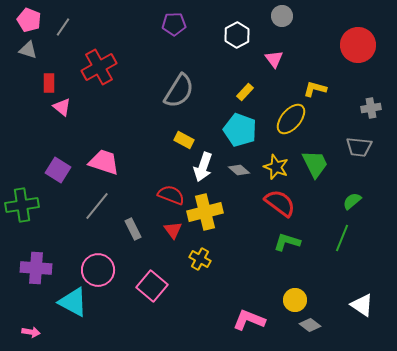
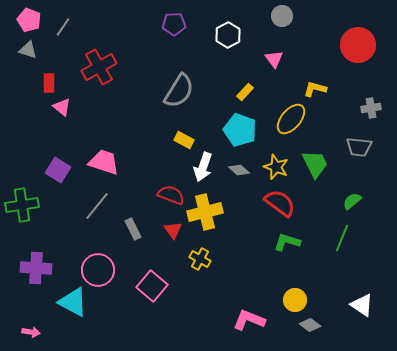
white hexagon at (237, 35): moved 9 px left
